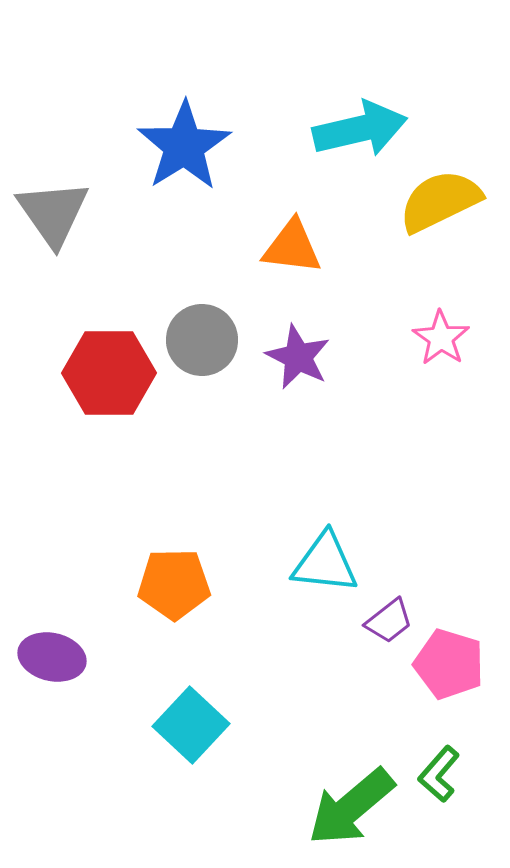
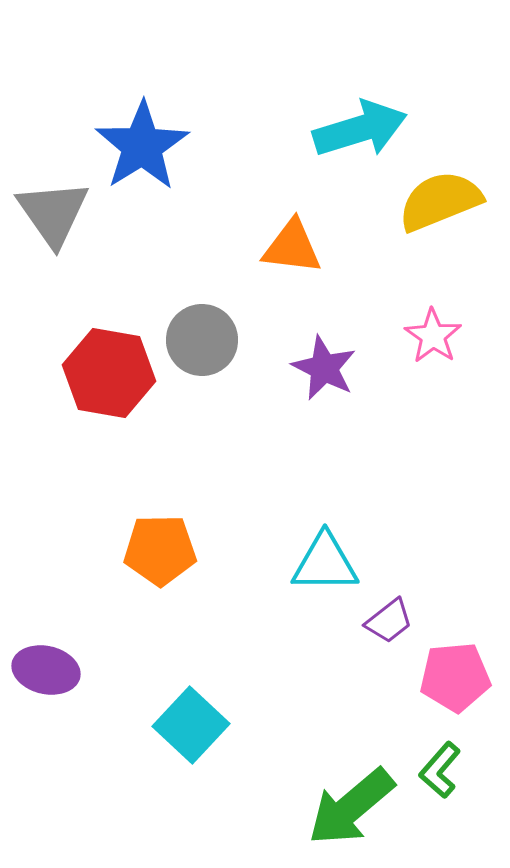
cyan arrow: rotated 4 degrees counterclockwise
blue star: moved 42 px left
yellow semicircle: rotated 4 degrees clockwise
pink star: moved 8 px left, 2 px up
purple star: moved 26 px right, 11 px down
red hexagon: rotated 10 degrees clockwise
cyan triangle: rotated 6 degrees counterclockwise
orange pentagon: moved 14 px left, 34 px up
purple ellipse: moved 6 px left, 13 px down
pink pentagon: moved 6 px right, 13 px down; rotated 22 degrees counterclockwise
green L-shape: moved 1 px right, 4 px up
